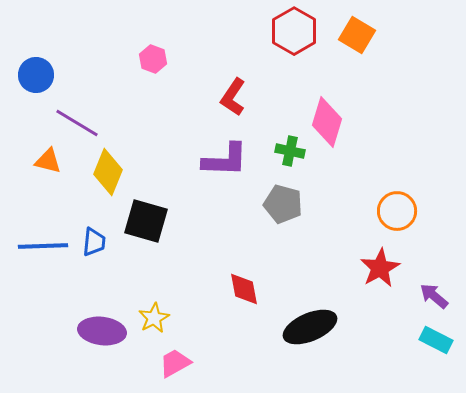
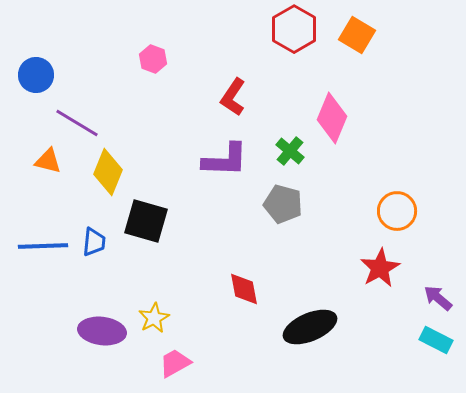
red hexagon: moved 2 px up
pink diamond: moved 5 px right, 4 px up; rotated 6 degrees clockwise
green cross: rotated 28 degrees clockwise
purple arrow: moved 4 px right, 2 px down
